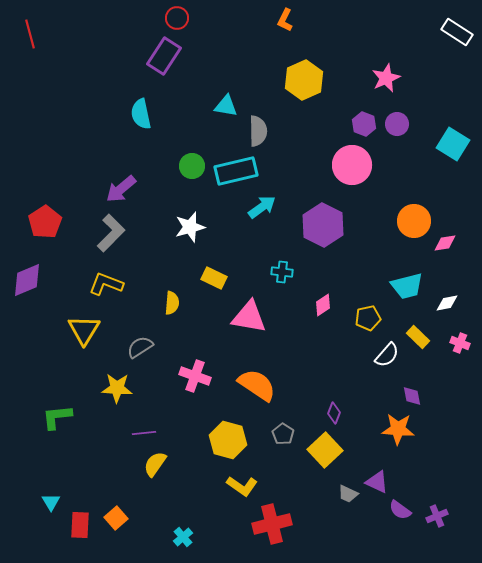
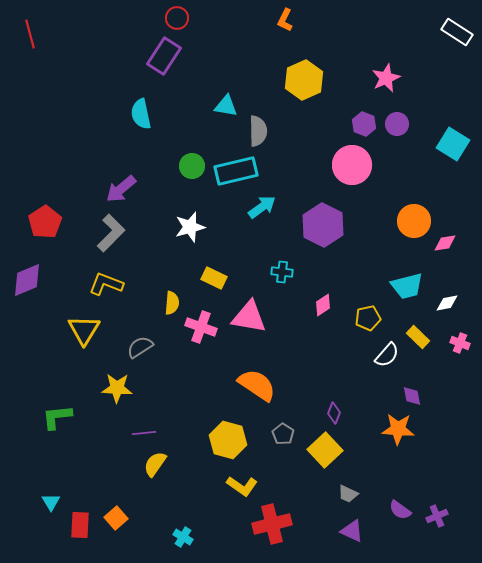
pink cross at (195, 376): moved 6 px right, 49 px up
purple triangle at (377, 482): moved 25 px left, 49 px down
cyan cross at (183, 537): rotated 18 degrees counterclockwise
